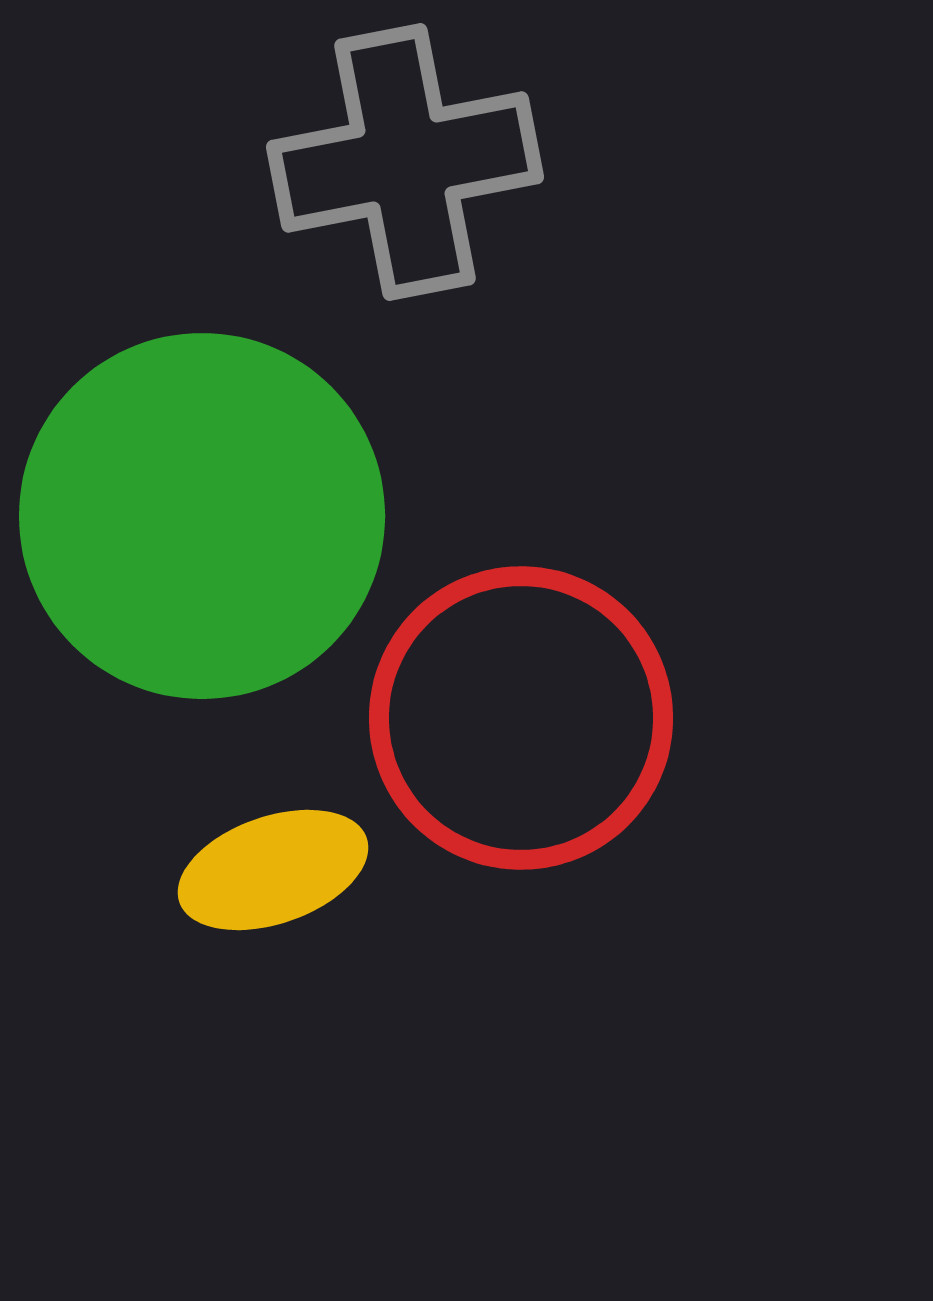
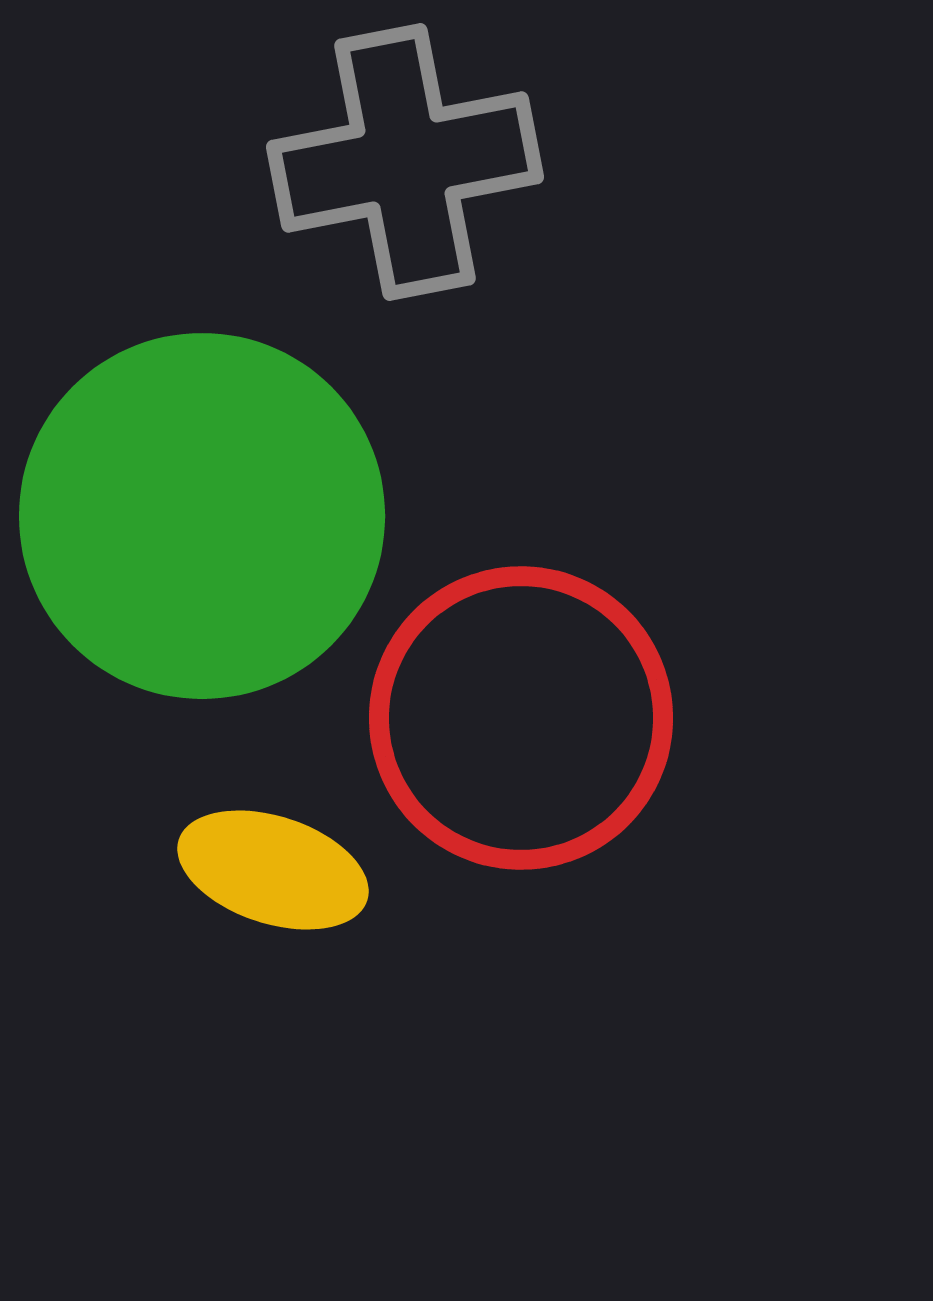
yellow ellipse: rotated 37 degrees clockwise
